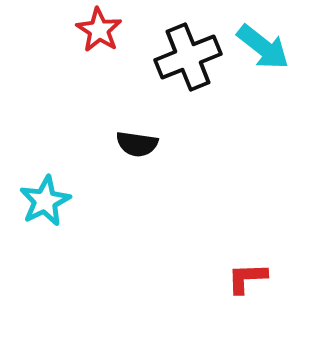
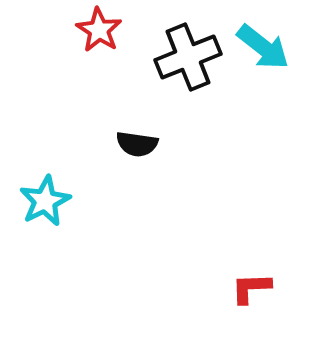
red L-shape: moved 4 px right, 10 px down
